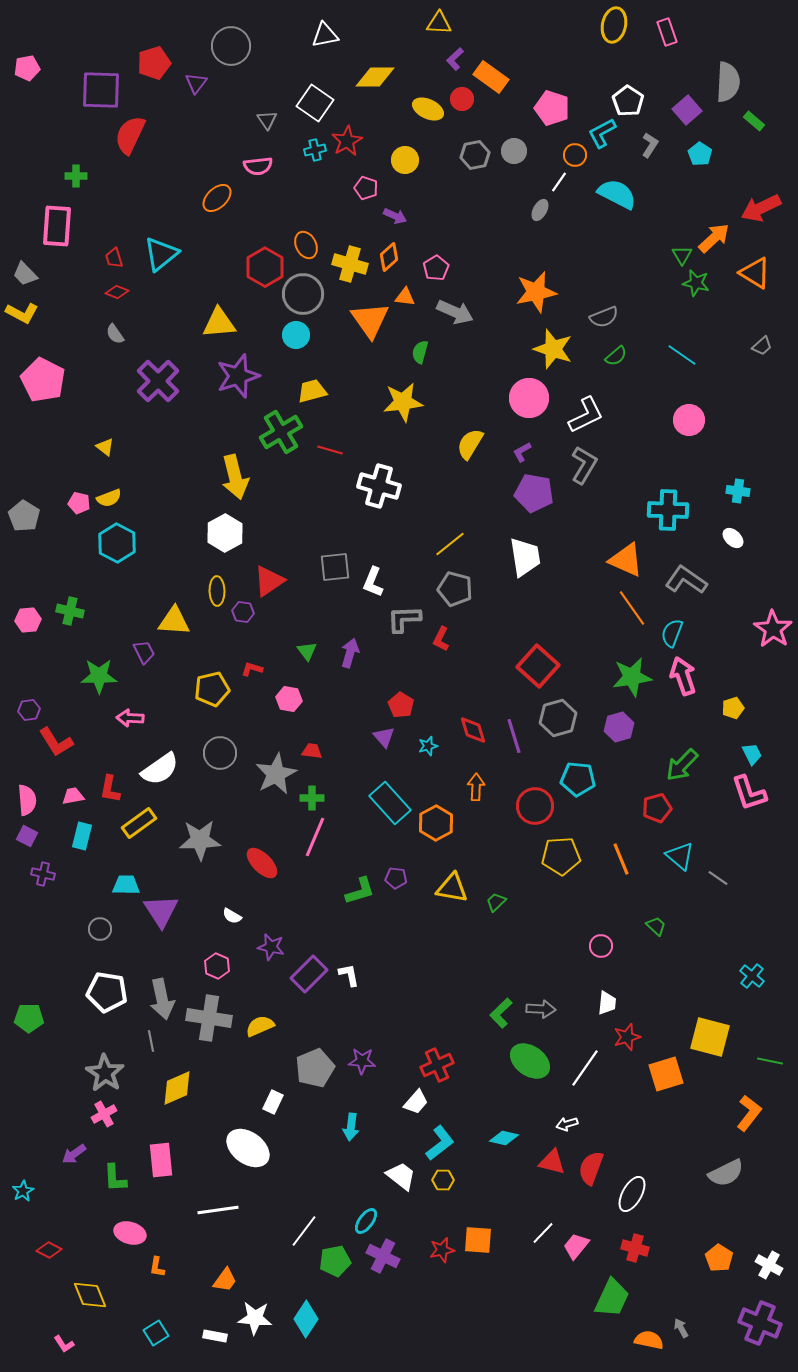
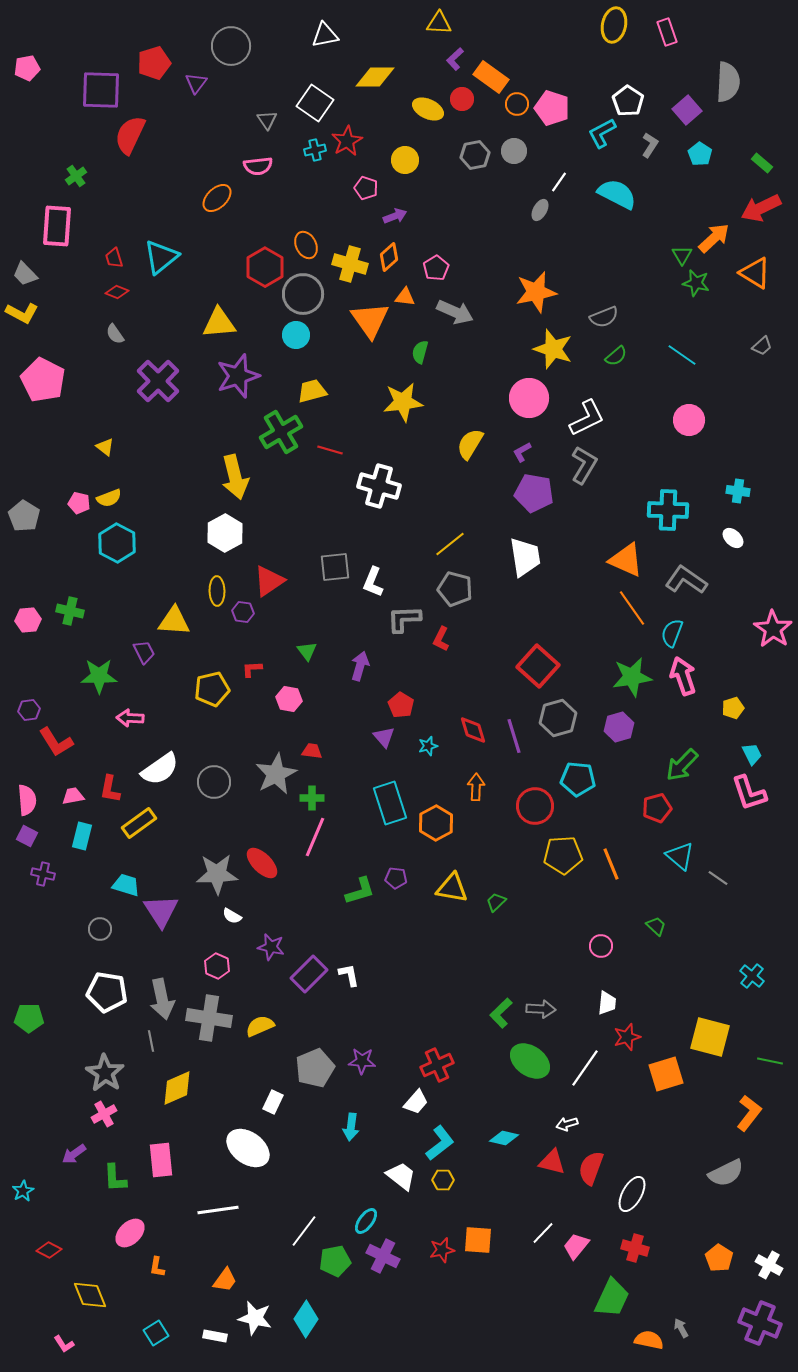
green rectangle at (754, 121): moved 8 px right, 42 px down
orange circle at (575, 155): moved 58 px left, 51 px up
green cross at (76, 176): rotated 35 degrees counterclockwise
purple arrow at (395, 216): rotated 45 degrees counterclockwise
cyan triangle at (161, 254): moved 3 px down
white L-shape at (586, 415): moved 1 px right, 3 px down
purple arrow at (350, 653): moved 10 px right, 13 px down
red L-shape at (252, 669): rotated 20 degrees counterclockwise
gray circle at (220, 753): moved 6 px left, 29 px down
cyan rectangle at (390, 803): rotated 24 degrees clockwise
gray star at (200, 840): moved 17 px right, 34 px down
yellow pentagon at (561, 856): moved 2 px right, 1 px up
orange line at (621, 859): moved 10 px left, 5 px down
cyan trapezoid at (126, 885): rotated 16 degrees clockwise
pink ellipse at (130, 1233): rotated 60 degrees counterclockwise
white star at (255, 1318): rotated 8 degrees clockwise
